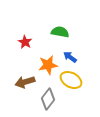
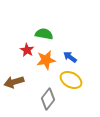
green semicircle: moved 16 px left, 2 px down
red star: moved 2 px right, 8 px down
orange star: moved 2 px left, 5 px up
brown arrow: moved 11 px left
